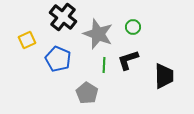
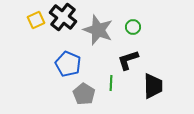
gray star: moved 4 px up
yellow square: moved 9 px right, 20 px up
blue pentagon: moved 10 px right, 5 px down
green line: moved 7 px right, 18 px down
black trapezoid: moved 11 px left, 10 px down
gray pentagon: moved 3 px left, 1 px down
